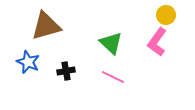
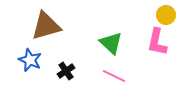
pink L-shape: rotated 24 degrees counterclockwise
blue star: moved 2 px right, 2 px up
black cross: rotated 24 degrees counterclockwise
pink line: moved 1 px right, 1 px up
